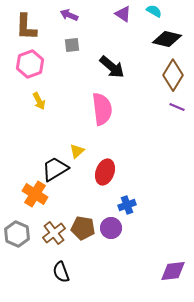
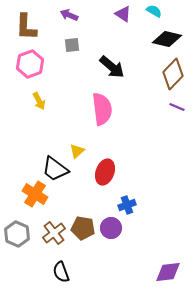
brown diamond: moved 1 px up; rotated 12 degrees clockwise
black trapezoid: rotated 112 degrees counterclockwise
purple diamond: moved 5 px left, 1 px down
